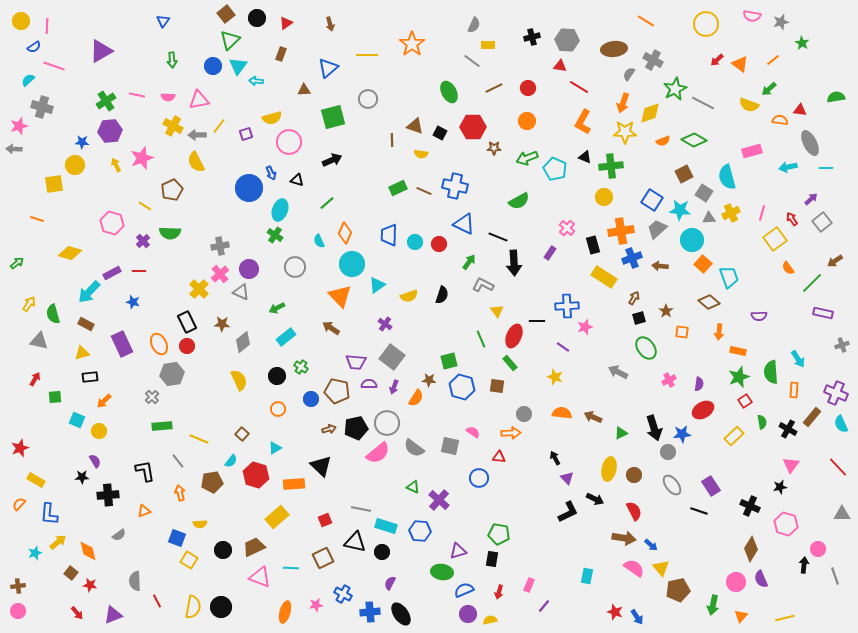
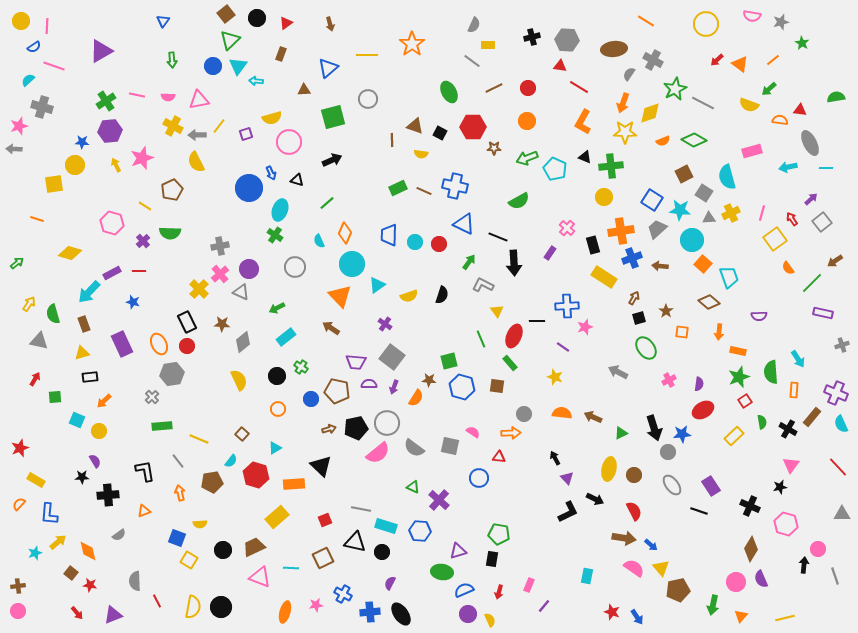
brown rectangle at (86, 324): moved 2 px left; rotated 42 degrees clockwise
red star at (615, 612): moved 3 px left
yellow semicircle at (490, 620): rotated 80 degrees clockwise
